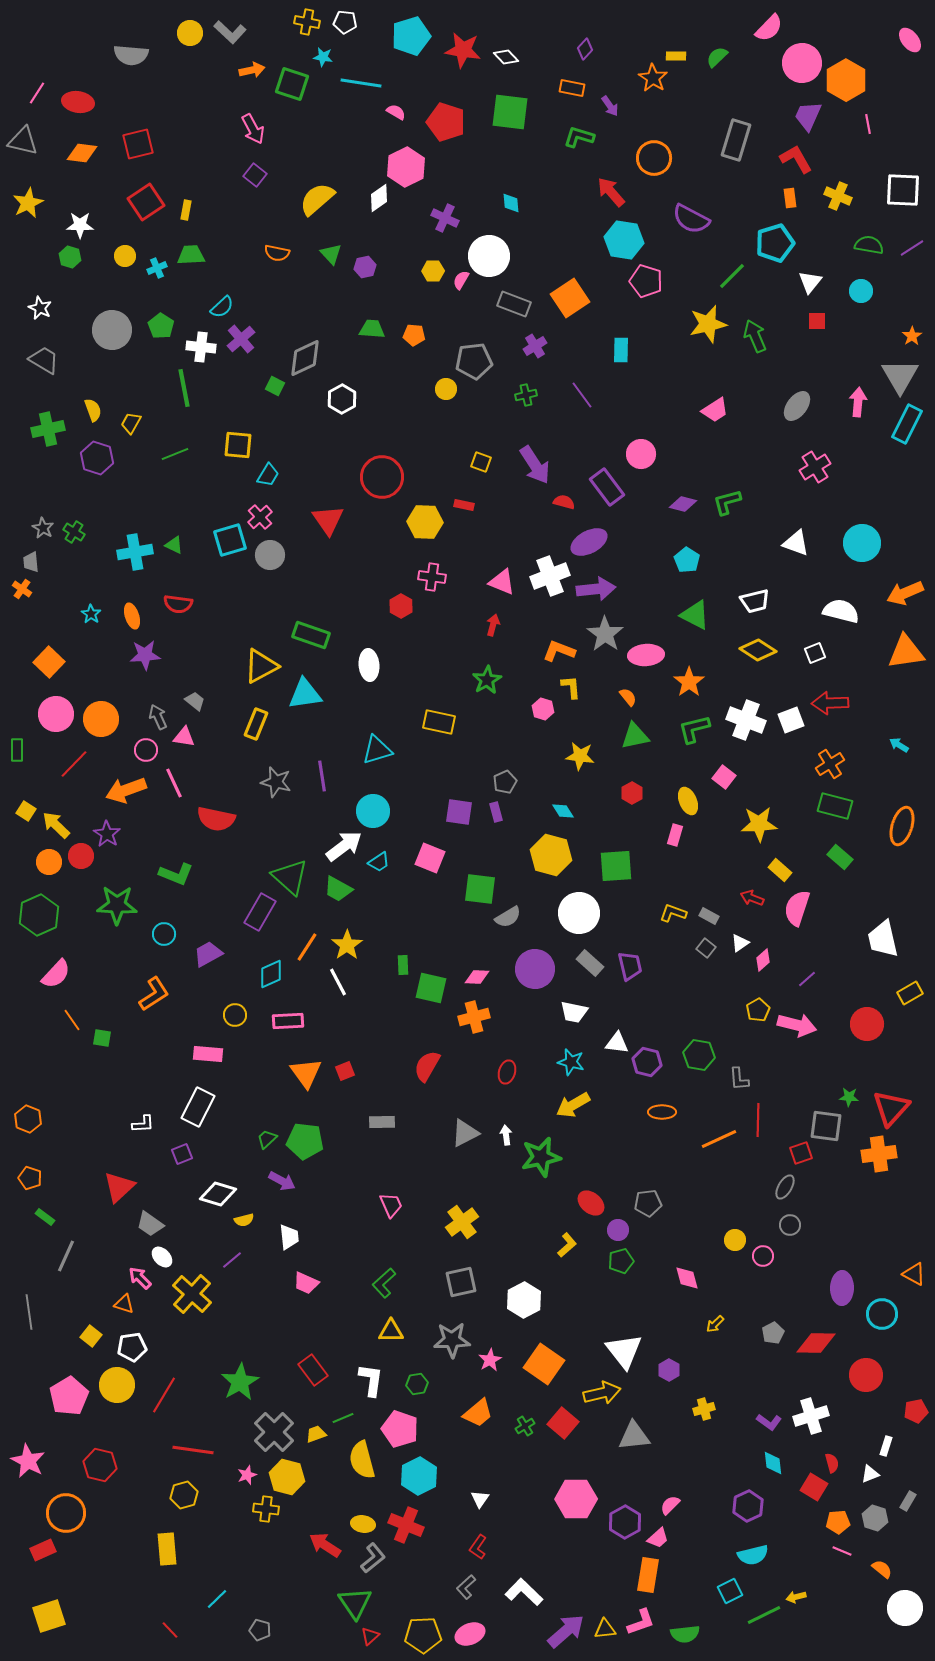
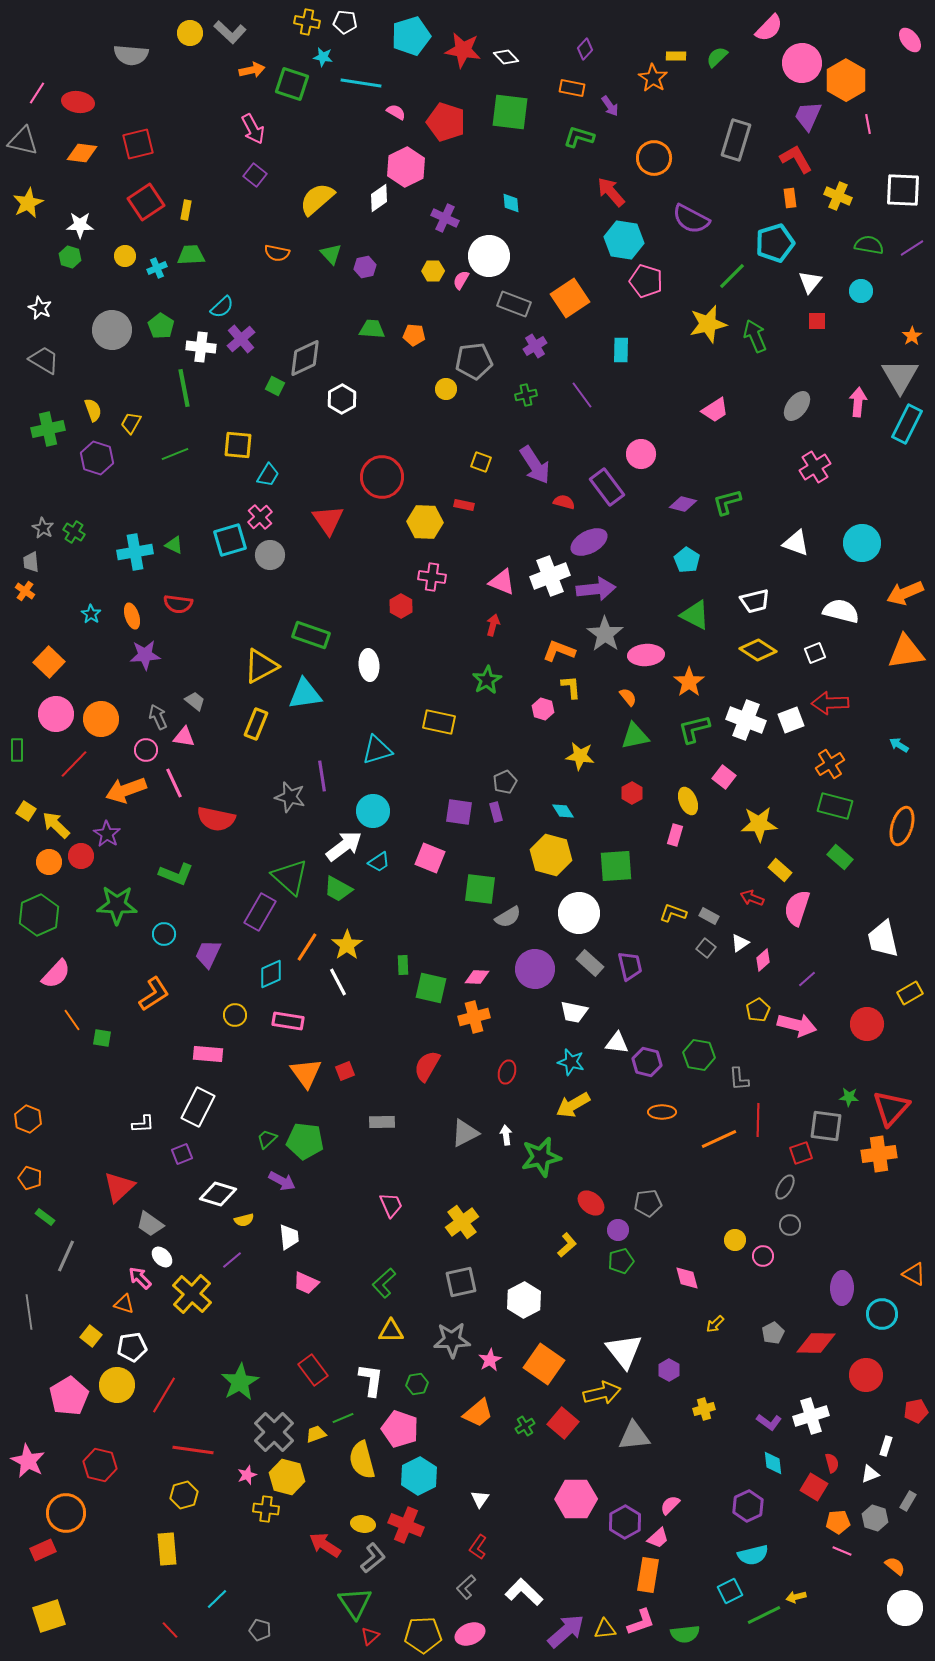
orange cross at (22, 589): moved 3 px right, 2 px down
gray star at (276, 782): moved 14 px right, 15 px down
purple trapezoid at (208, 954): rotated 36 degrees counterclockwise
pink rectangle at (288, 1021): rotated 12 degrees clockwise
orange semicircle at (882, 1569): moved 13 px right, 3 px up
